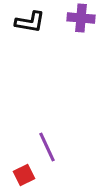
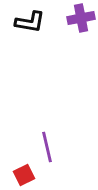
purple cross: rotated 16 degrees counterclockwise
purple line: rotated 12 degrees clockwise
